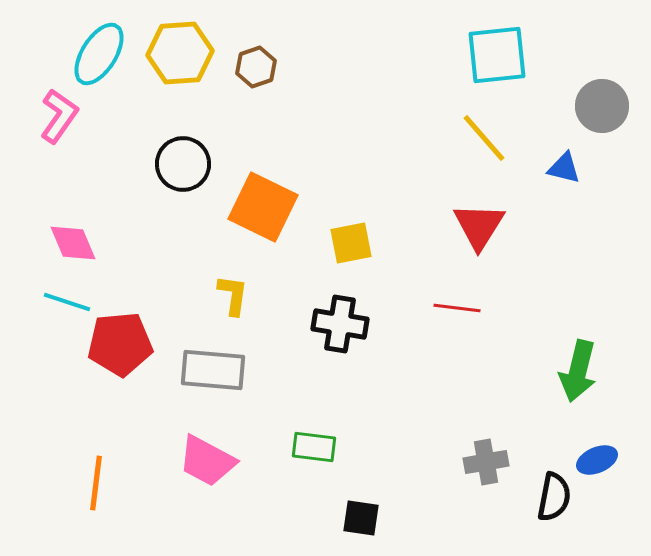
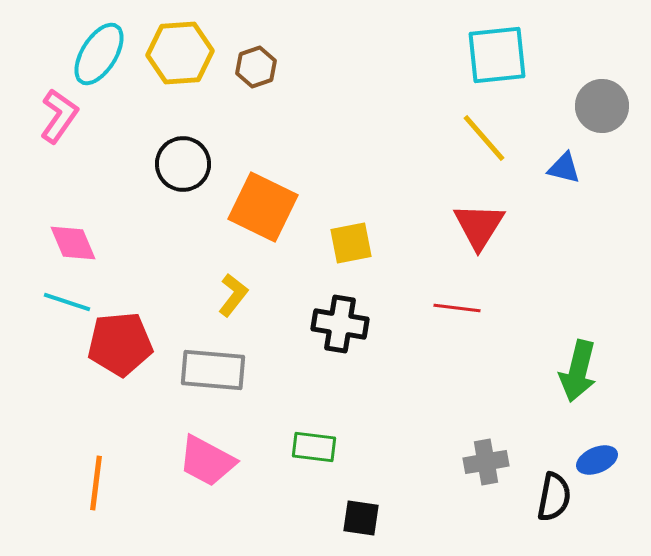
yellow L-shape: rotated 30 degrees clockwise
